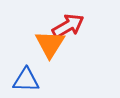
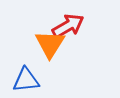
blue triangle: rotated 8 degrees counterclockwise
